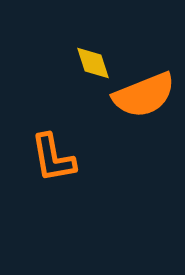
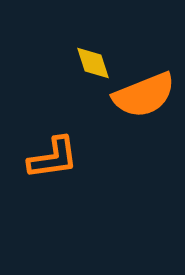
orange L-shape: rotated 88 degrees counterclockwise
